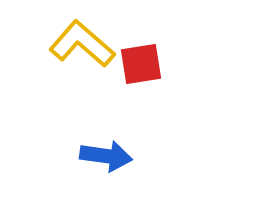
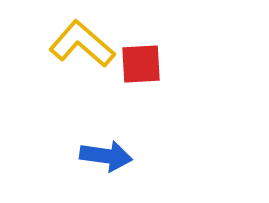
red square: rotated 6 degrees clockwise
